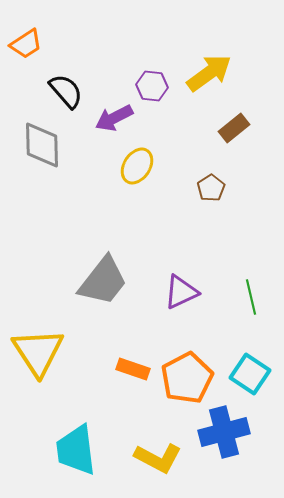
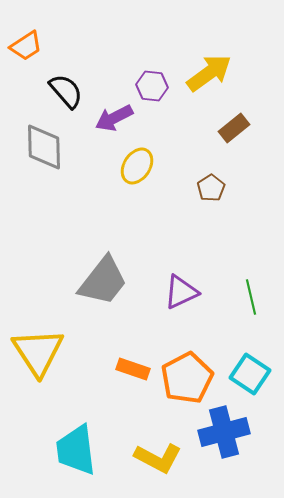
orange trapezoid: moved 2 px down
gray diamond: moved 2 px right, 2 px down
